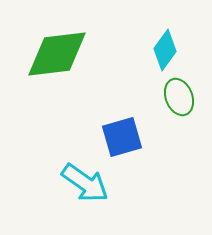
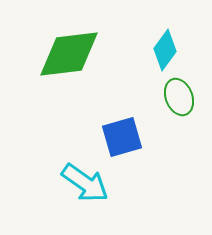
green diamond: moved 12 px right
